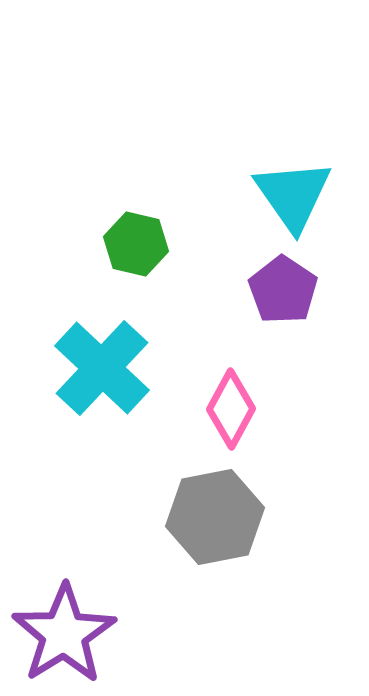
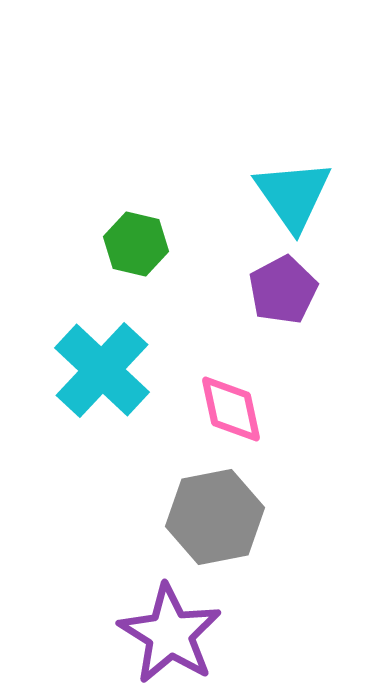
purple pentagon: rotated 10 degrees clockwise
cyan cross: moved 2 px down
pink diamond: rotated 40 degrees counterclockwise
purple star: moved 106 px right; rotated 8 degrees counterclockwise
